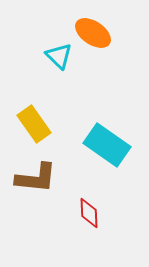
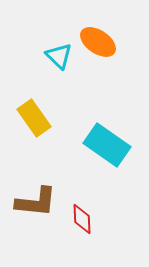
orange ellipse: moved 5 px right, 9 px down
yellow rectangle: moved 6 px up
brown L-shape: moved 24 px down
red diamond: moved 7 px left, 6 px down
